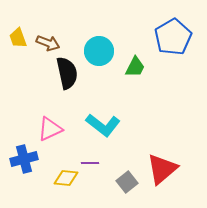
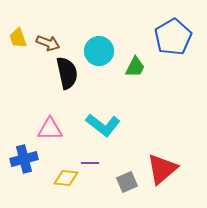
pink triangle: rotated 24 degrees clockwise
gray square: rotated 15 degrees clockwise
